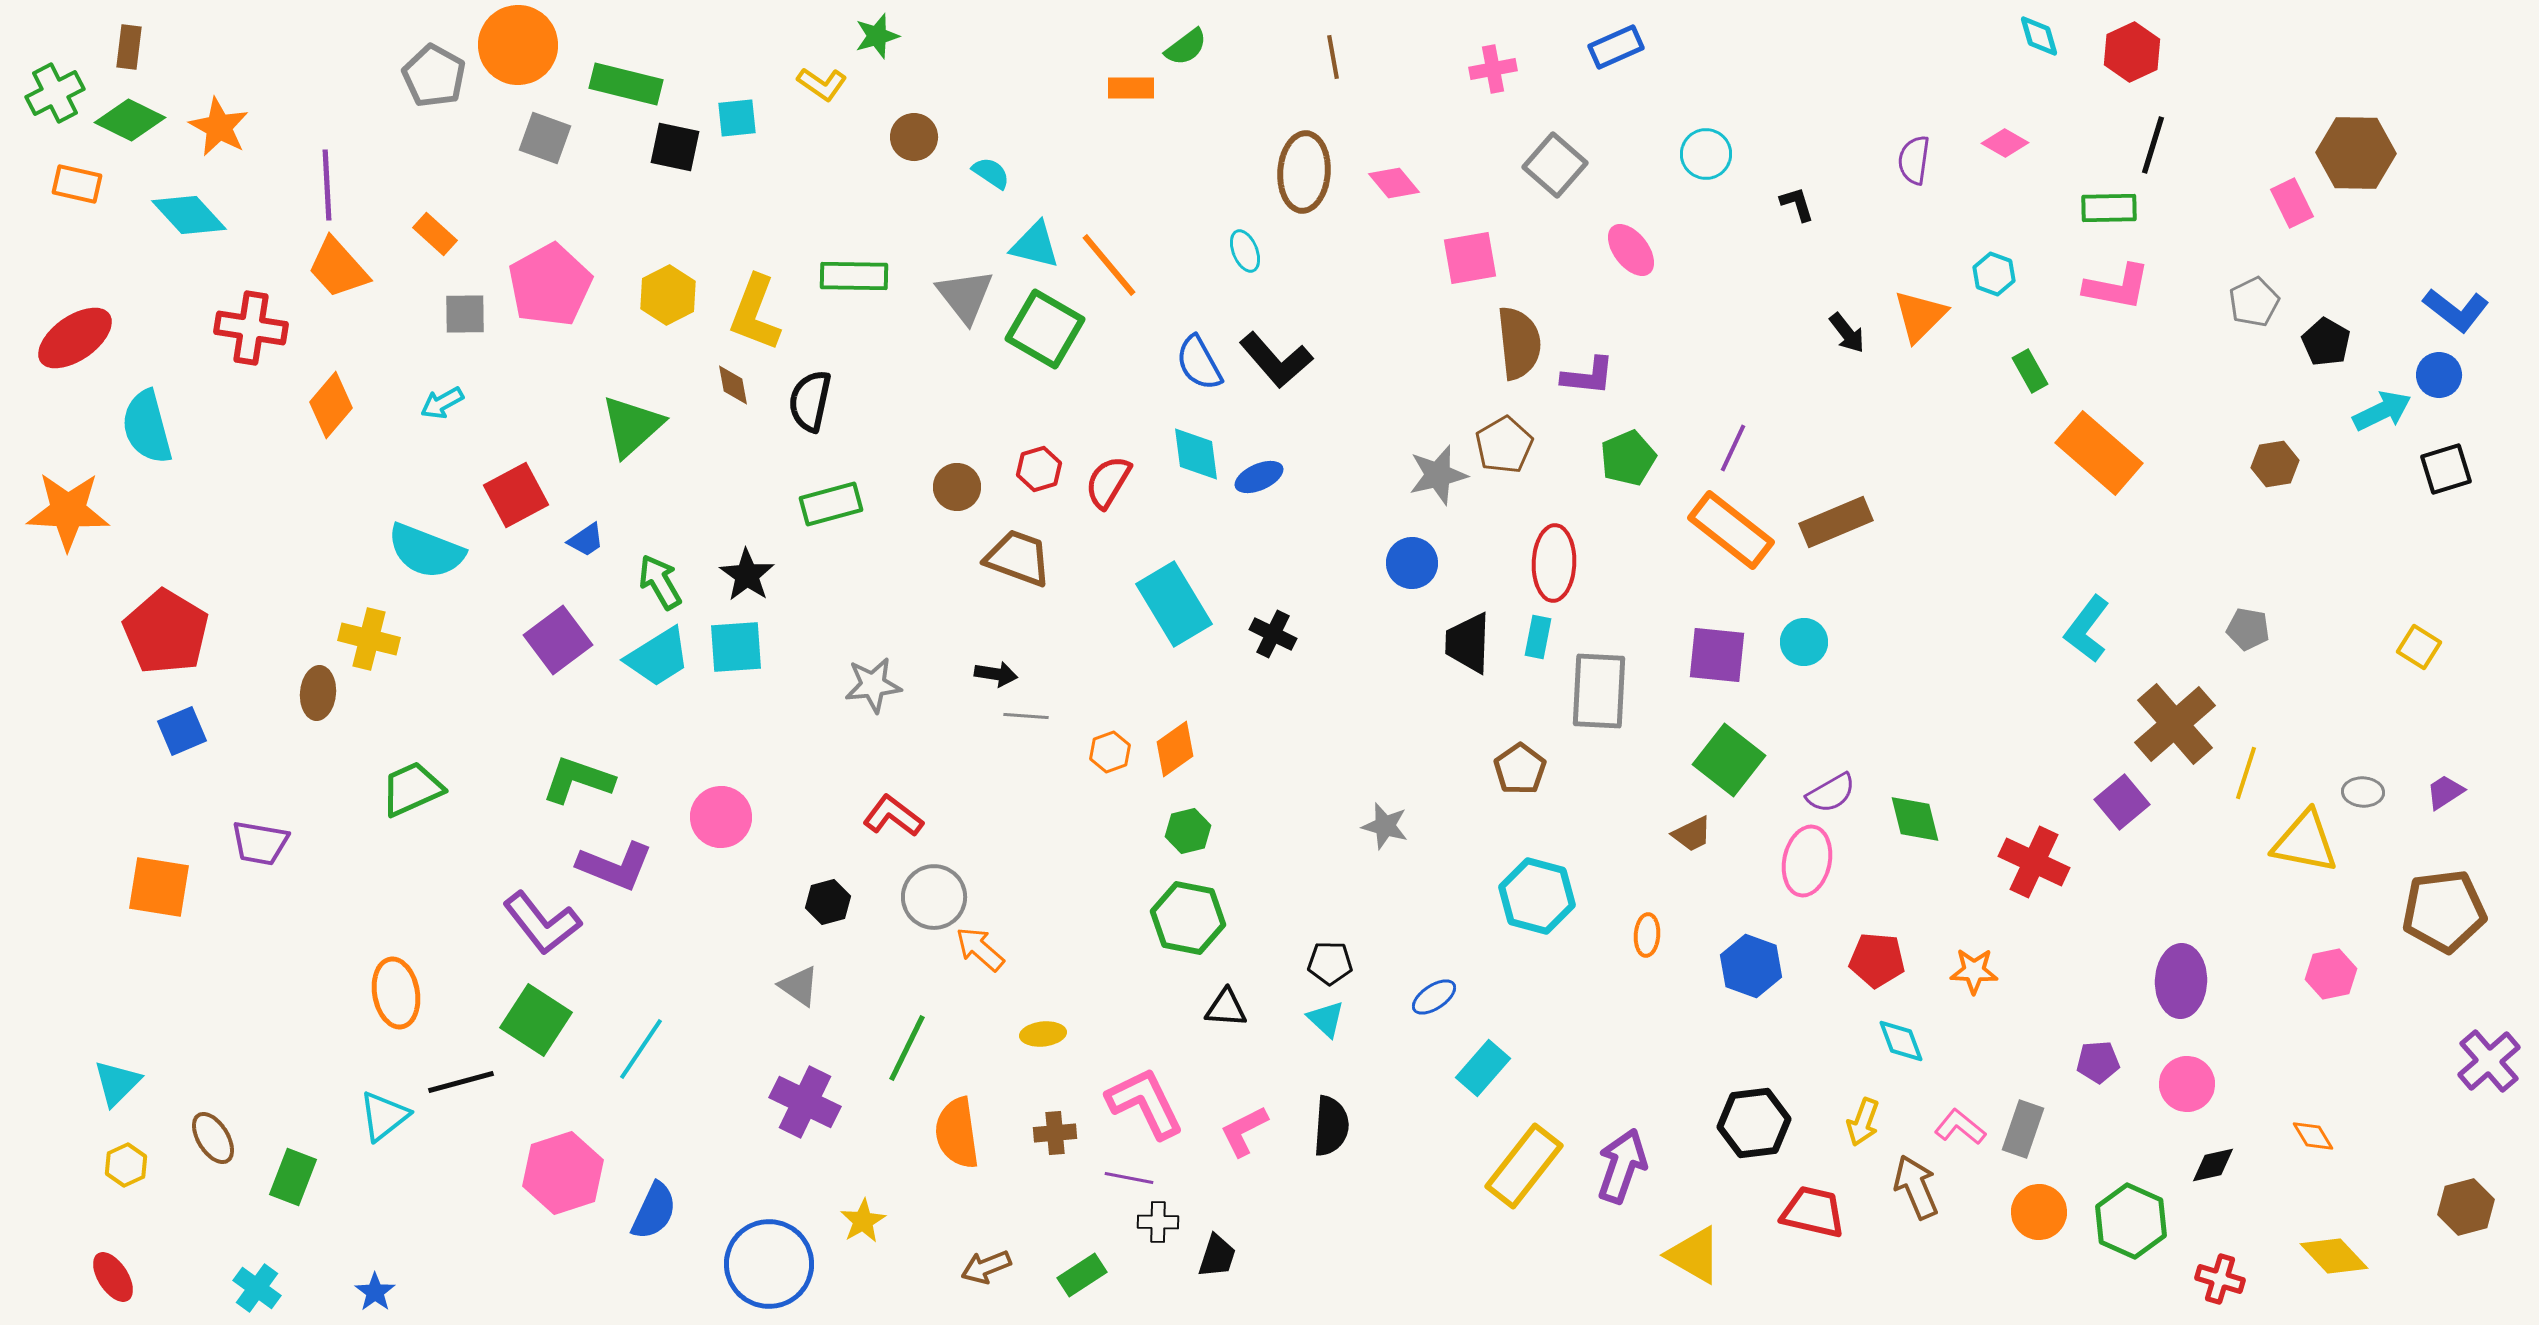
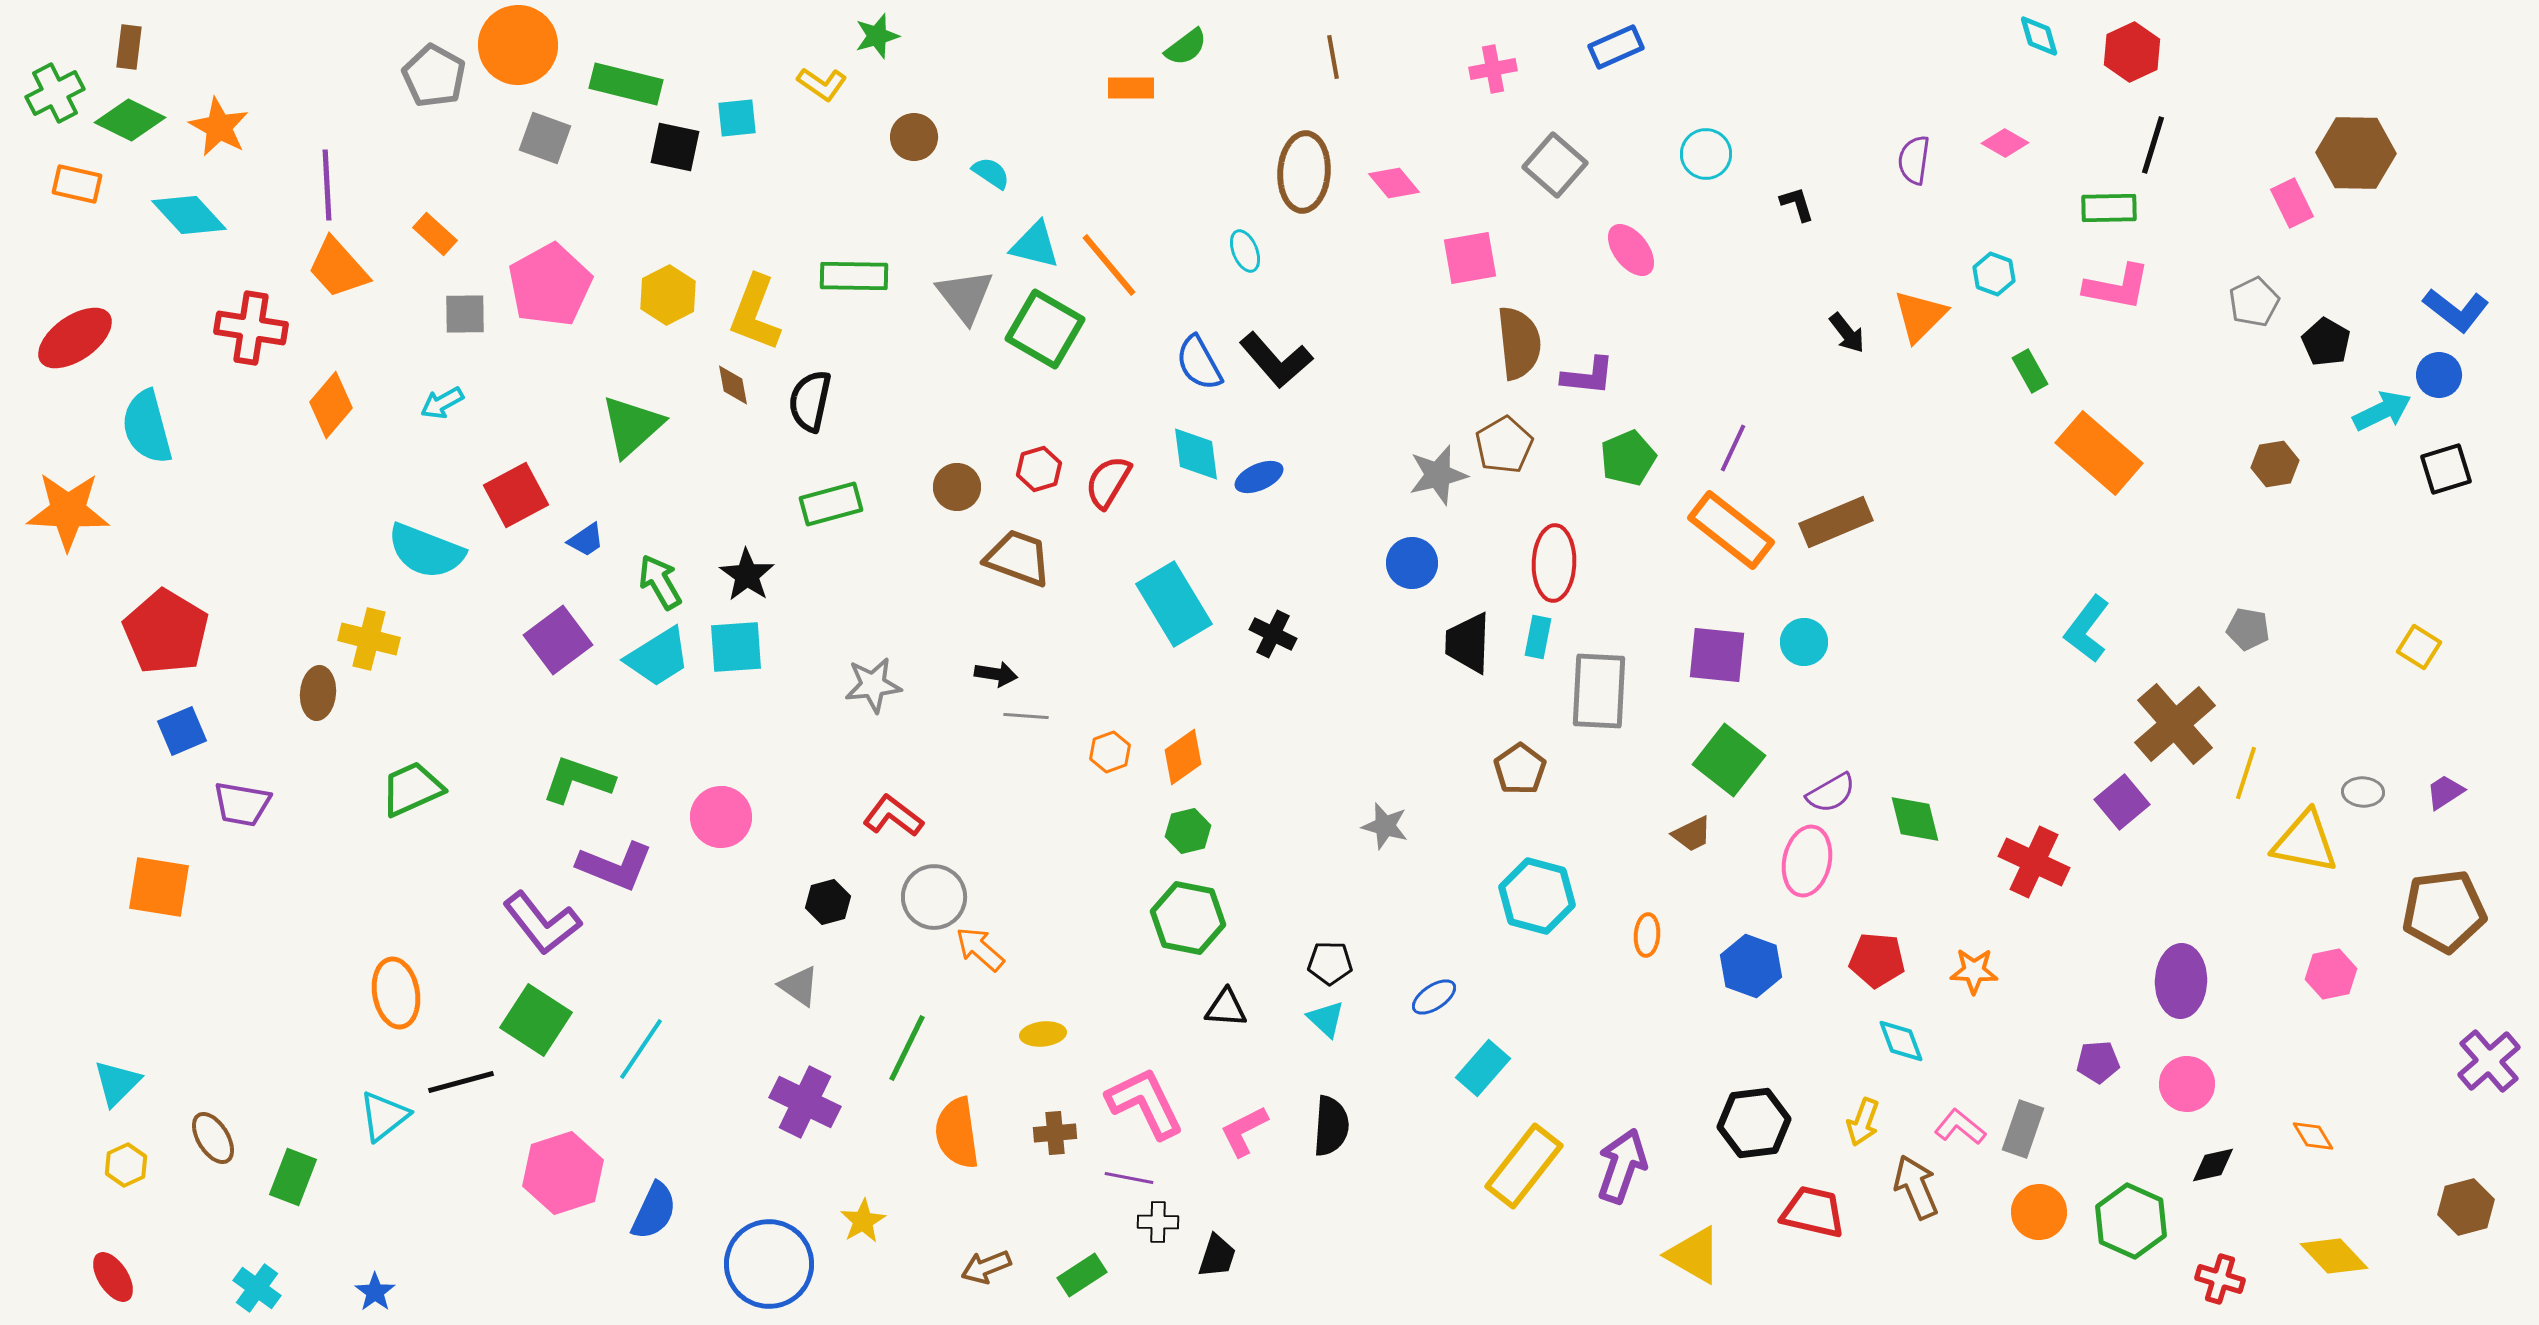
orange diamond at (1175, 749): moved 8 px right, 8 px down
purple trapezoid at (260, 843): moved 18 px left, 39 px up
